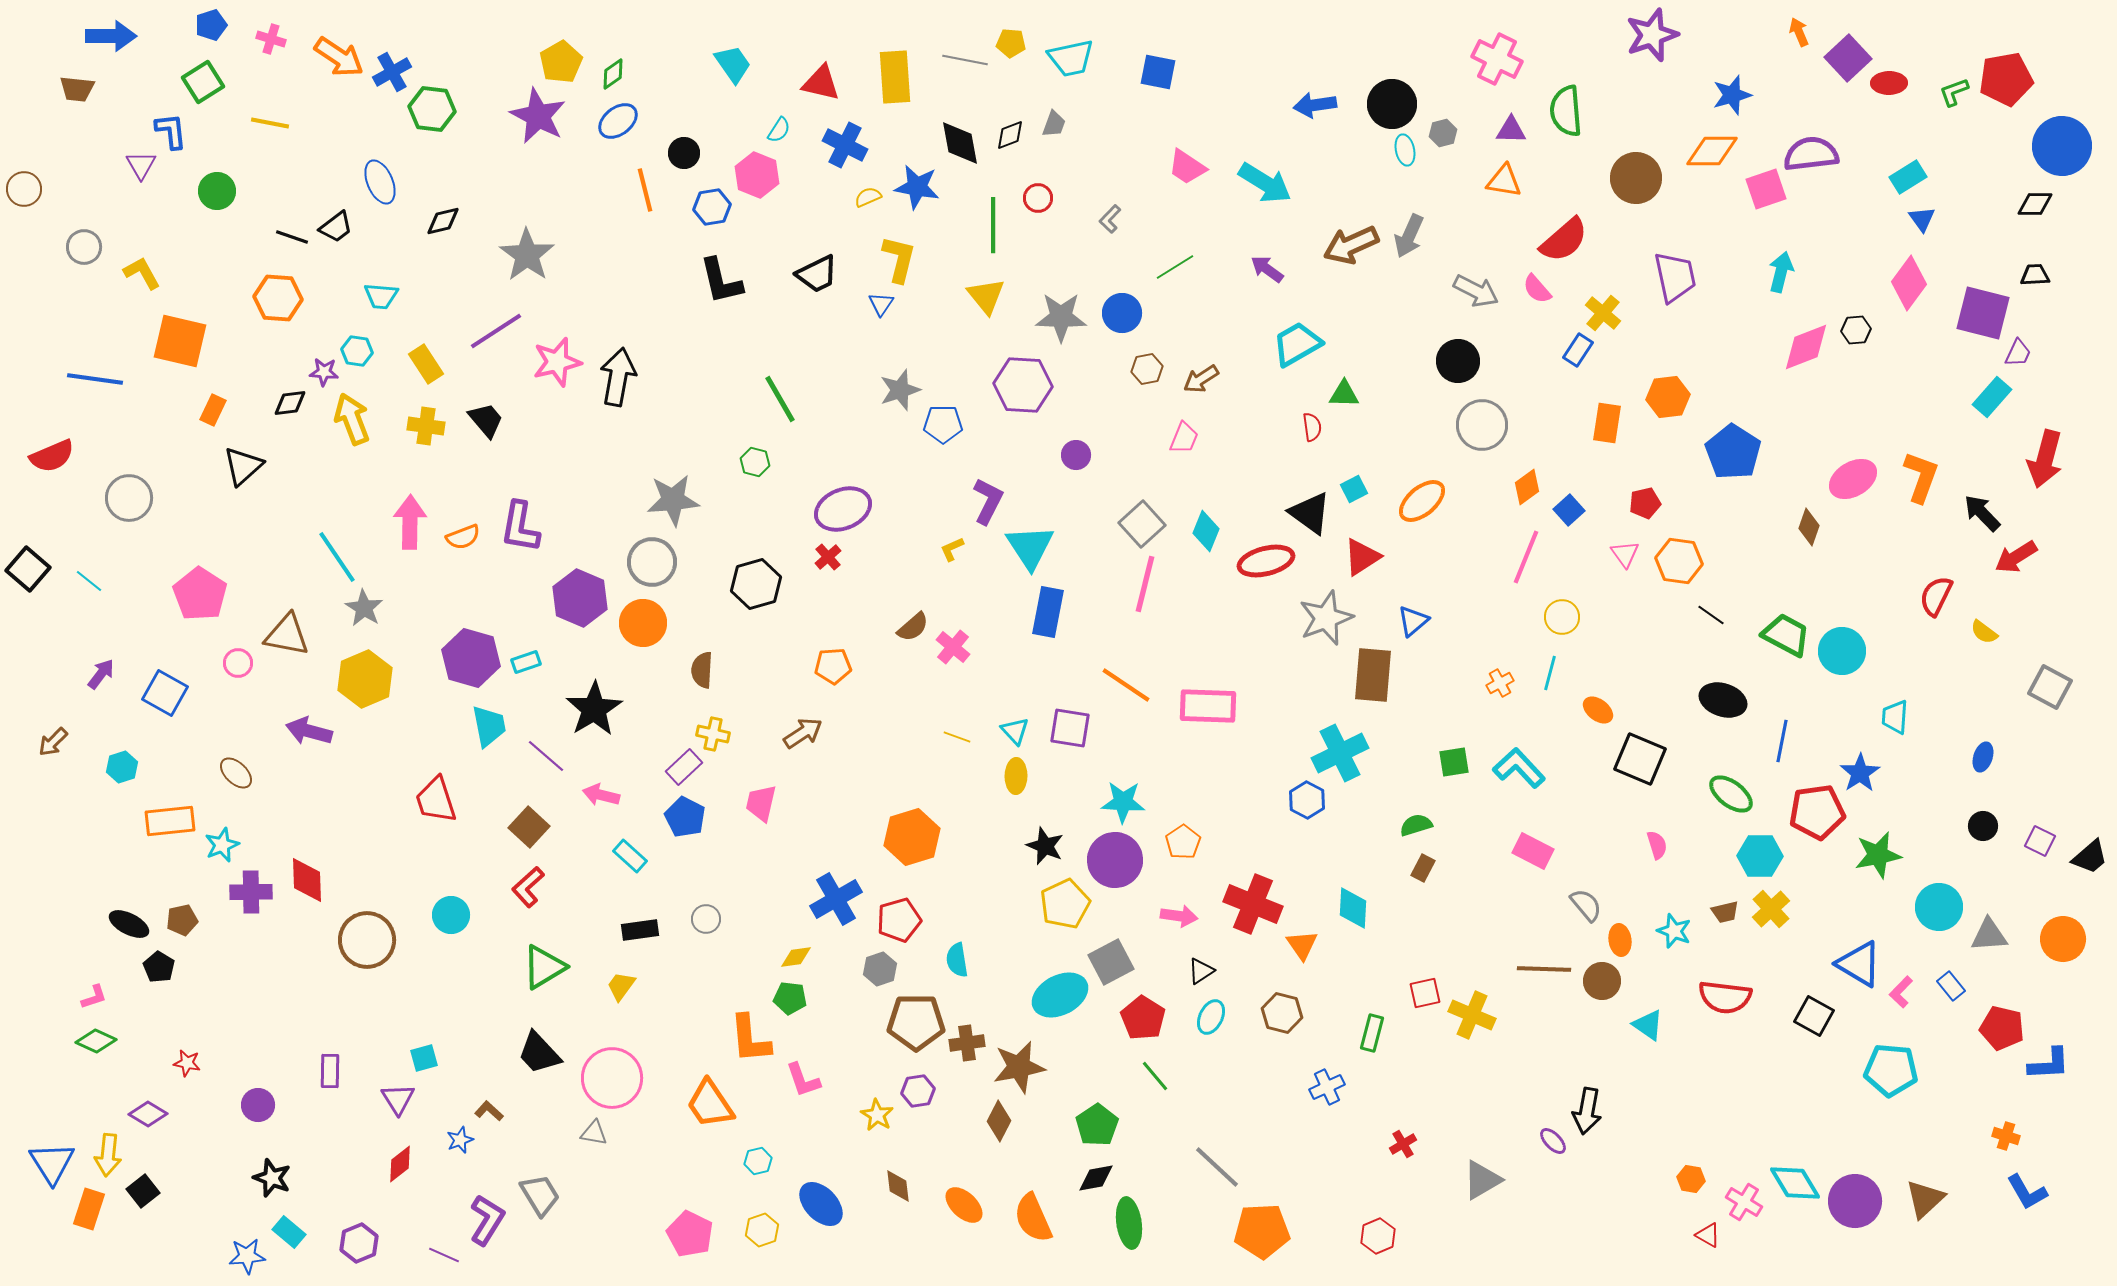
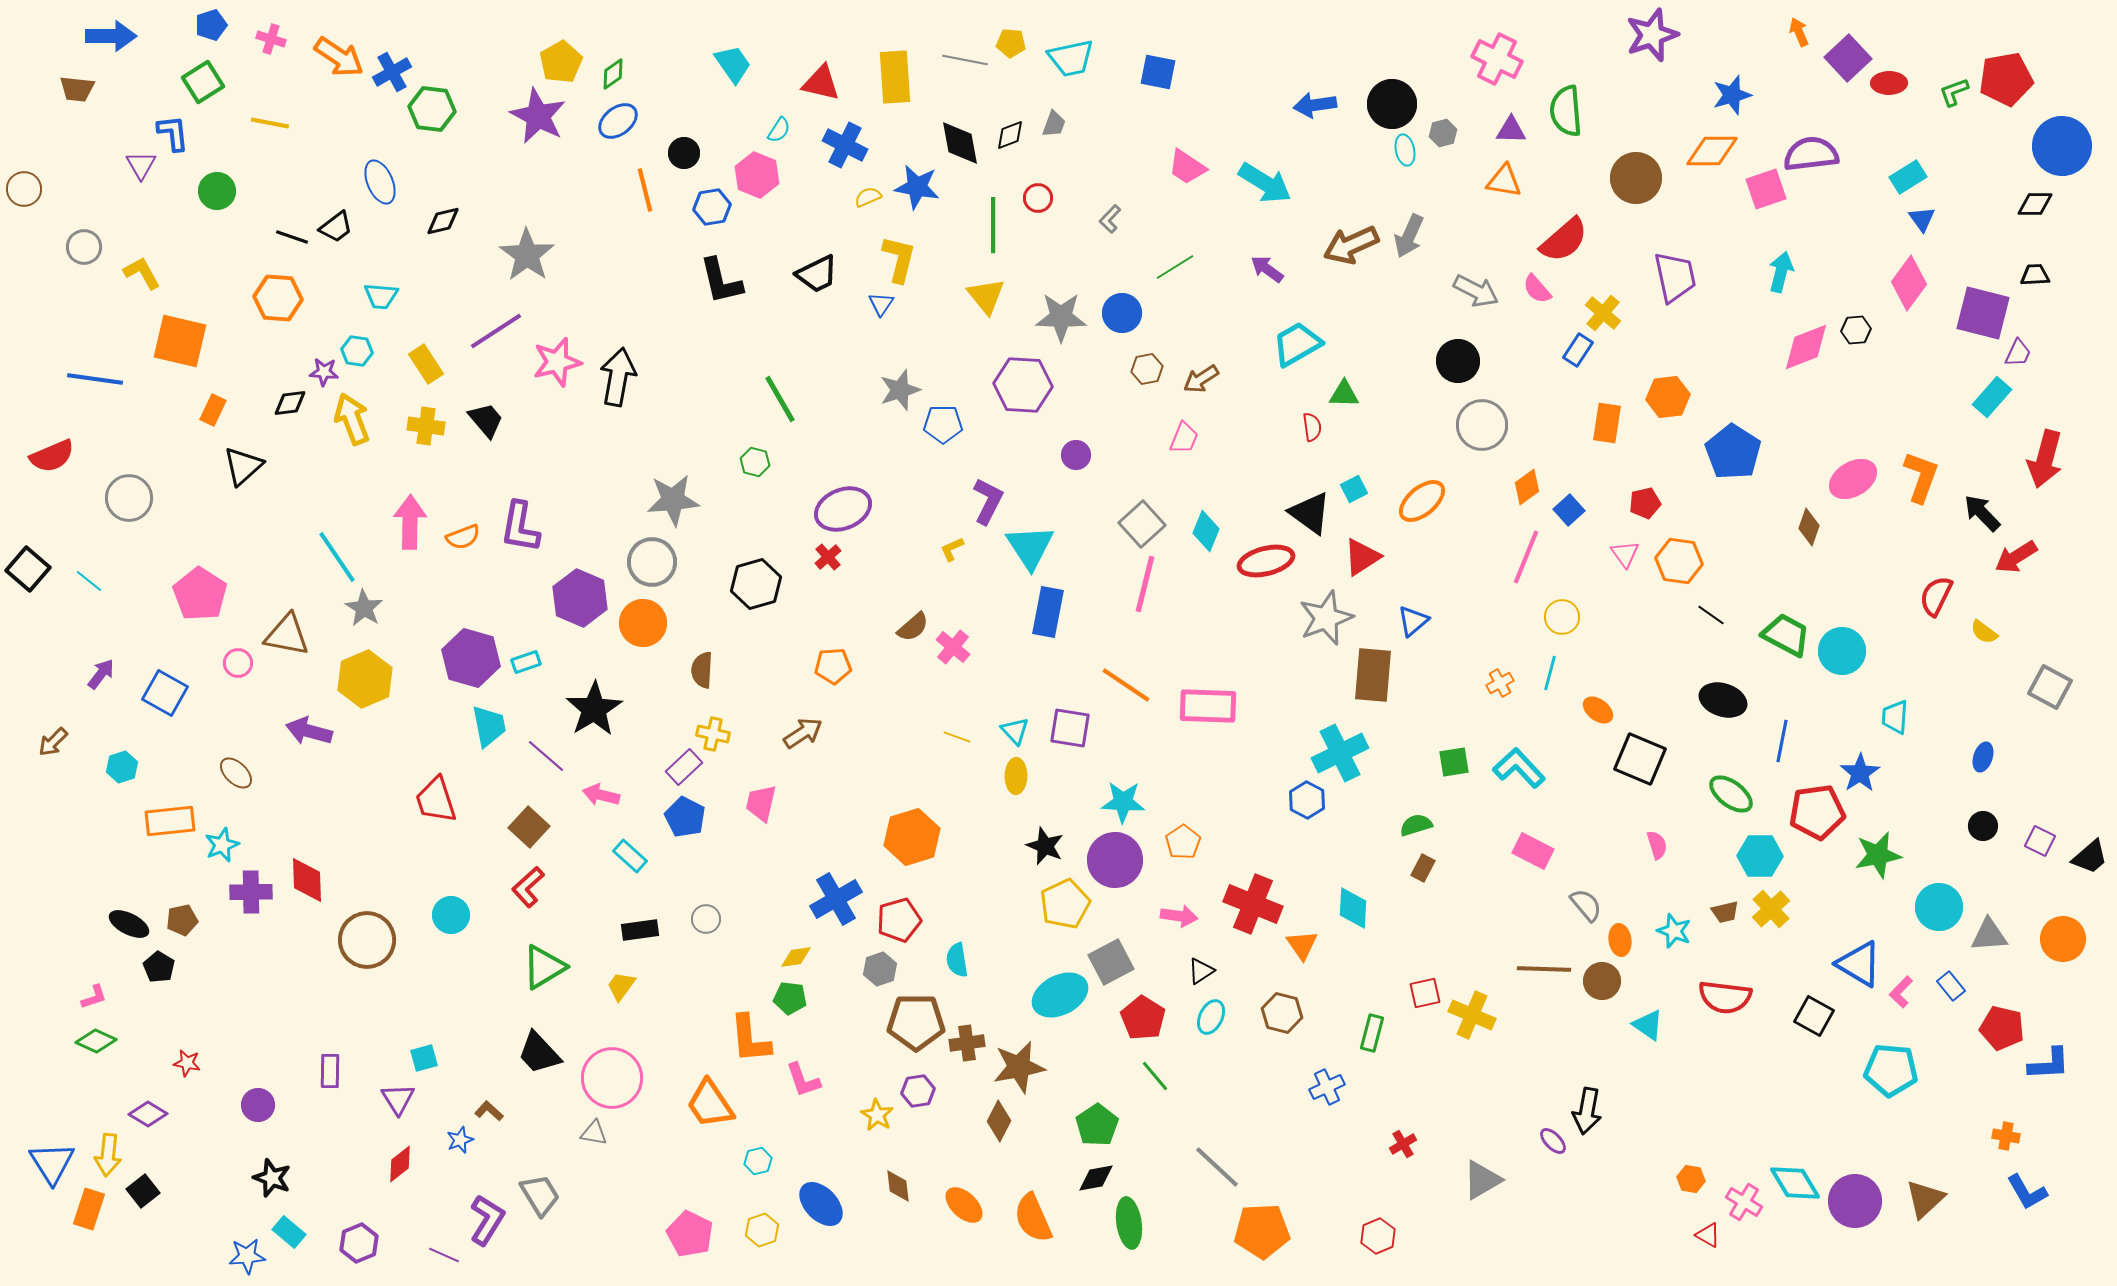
blue L-shape at (171, 131): moved 2 px right, 2 px down
orange cross at (2006, 1136): rotated 8 degrees counterclockwise
